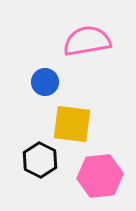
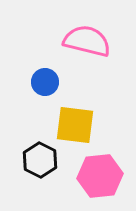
pink semicircle: rotated 24 degrees clockwise
yellow square: moved 3 px right, 1 px down
